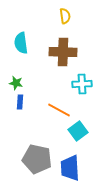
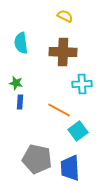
yellow semicircle: rotated 56 degrees counterclockwise
